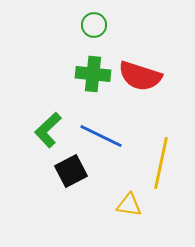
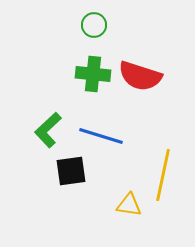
blue line: rotated 9 degrees counterclockwise
yellow line: moved 2 px right, 12 px down
black square: rotated 20 degrees clockwise
